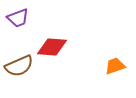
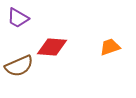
purple trapezoid: rotated 50 degrees clockwise
orange trapezoid: moved 5 px left, 19 px up
